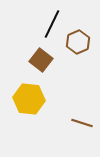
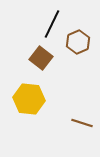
brown square: moved 2 px up
